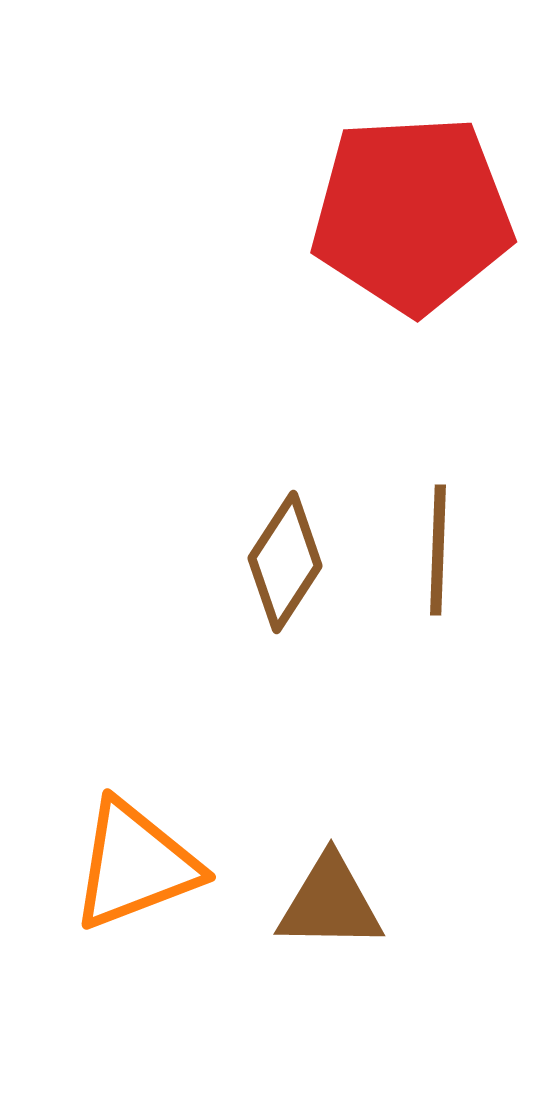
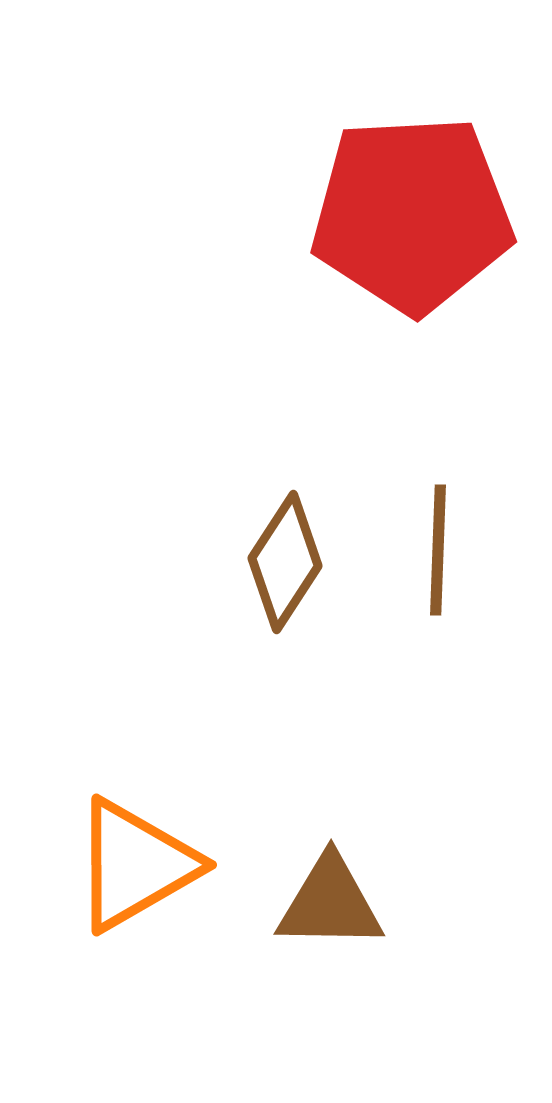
orange triangle: rotated 9 degrees counterclockwise
